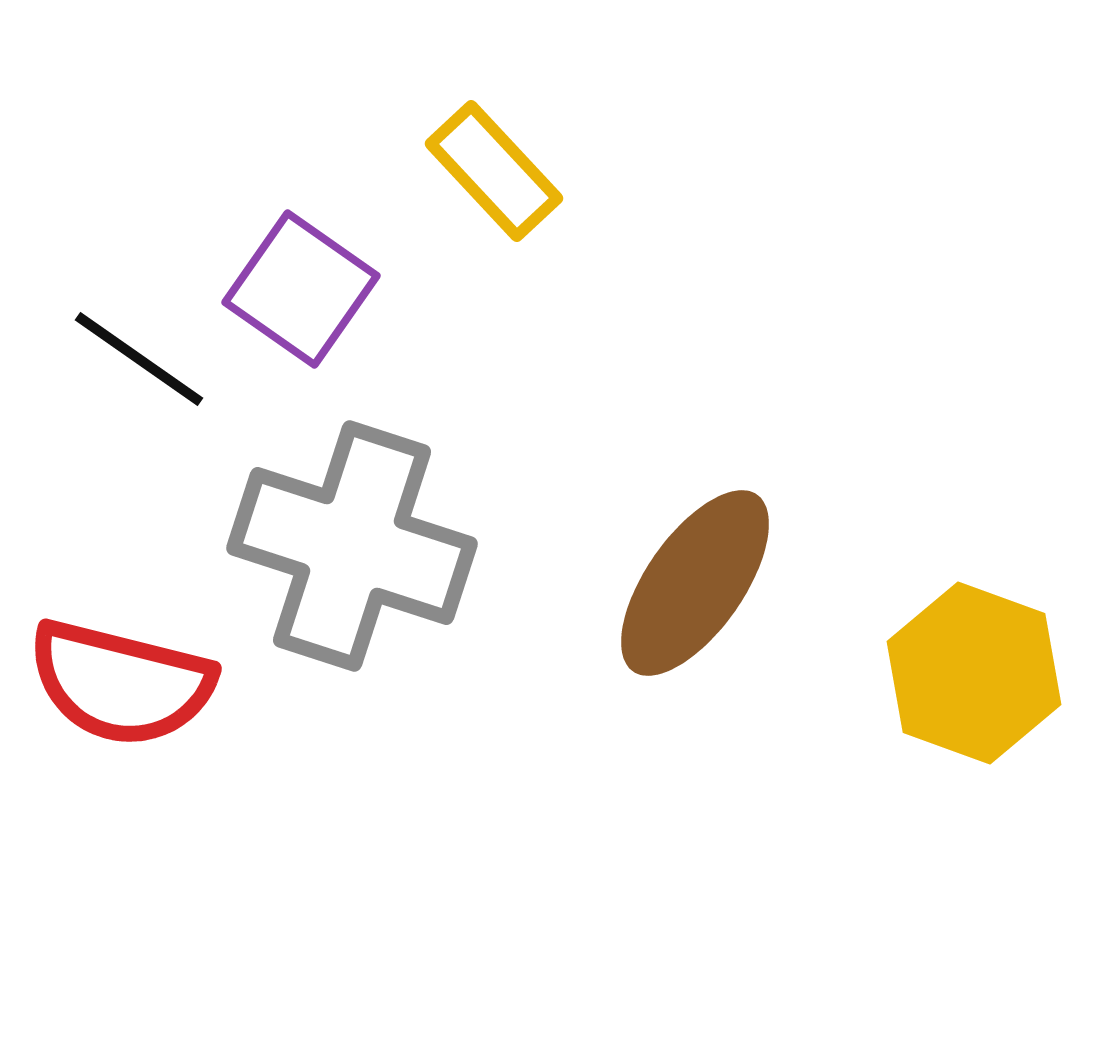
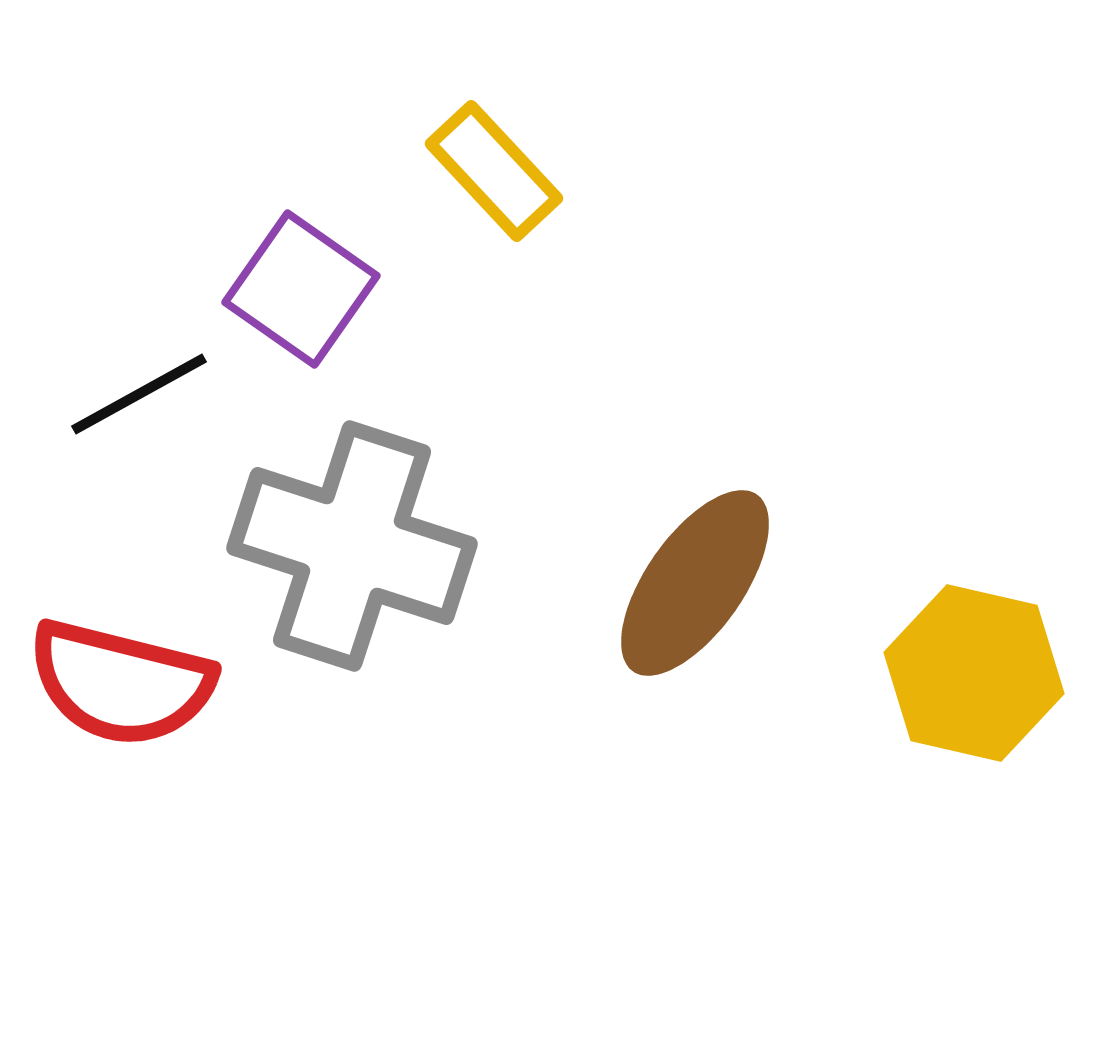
black line: moved 35 px down; rotated 64 degrees counterclockwise
yellow hexagon: rotated 7 degrees counterclockwise
